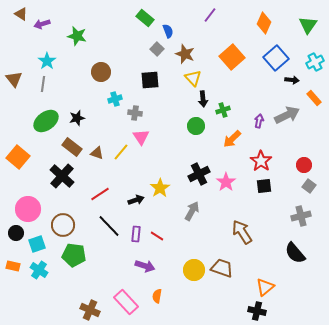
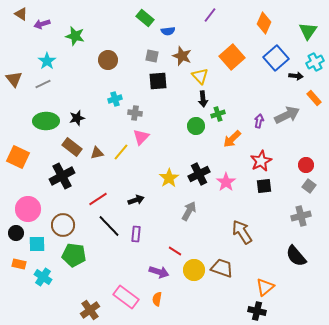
green triangle at (308, 25): moved 6 px down
blue semicircle at (168, 31): rotated 104 degrees clockwise
green star at (77, 36): moved 2 px left
gray square at (157, 49): moved 5 px left, 7 px down; rotated 32 degrees counterclockwise
brown star at (185, 54): moved 3 px left, 2 px down
brown circle at (101, 72): moved 7 px right, 12 px up
yellow triangle at (193, 78): moved 7 px right, 2 px up
black square at (150, 80): moved 8 px right, 1 px down
black arrow at (292, 80): moved 4 px right, 4 px up
gray line at (43, 84): rotated 56 degrees clockwise
green cross at (223, 110): moved 5 px left, 4 px down
green ellipse at (46, 121): rotated 35 degrees clockwise
pink triangle at (141, 137): rotated 18 degrees clockwise
brown triangle at (97, 153): rotated 32 degrees counterclockwise
orange square at (18, 157): rotated 15 degrees counterclockwise
red star at (261, 161): rotated 10 degrees clockwise
red circle at (304, 165): moved 2 px right
black cross at (62, 176): rotated 20 degrees clockwise
yellow star at (160, 188): moved 9 px right, 10 px up
red line at (100, 194): moved 2 px left, 5 px down
gray arrow at (192, 211): moved 3 px left
red line at (157, 236): moved 18 px right, 15 px down
cyan square at (37, 244): rotated 18 degrees clockwise
black semicircle at (295, 253): moved 1 px right, 3 px down
orange rectangle at (13, 266): moved 6 px right, 2 px up
purple arrow at (145, 266): moved 14 px right, 6 px down
cyan cross at (39, 270): moved 4 px right, 7 px down
orange semicircle at (157, 296): moved 3 px down
pink rectangle at (126, 302): moved 5 px up; rotated 10 degrees counterclockwise
brown cross at (90, 310): rotated 30 degrees clockwise
